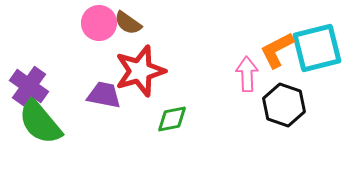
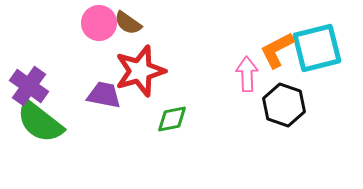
green semicircle: rotated 12 degrees counterclockwise
